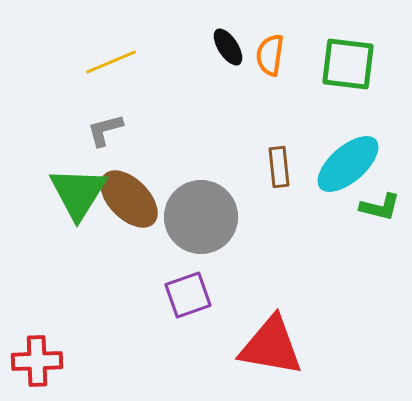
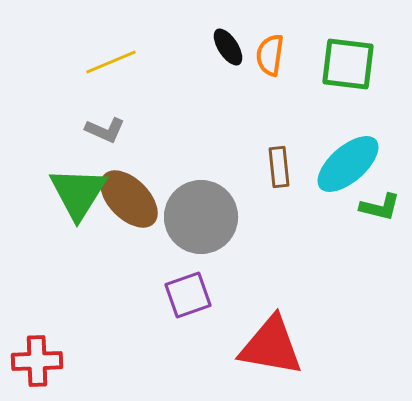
gray L-shape: rotated 141 degrees counterclockwise
